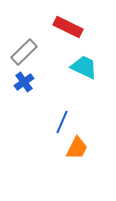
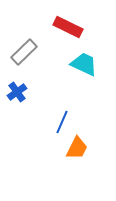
cyan trapezoid: moved 3 px up
blue cross: moved 7 px left, 10 px down
